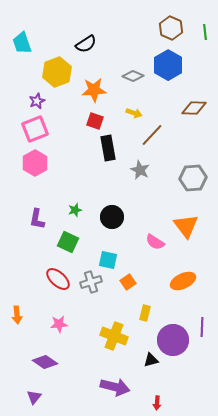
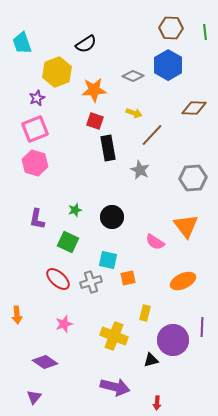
brown hexagon: rotated 20 degrees counterclockwise
purple star: moved 3 px up
pink hexagon: rotated 15 degrees counterclockwise
orange square: moved 4 px up; rotated 21 degrees clockwise
pink star: moved 5 px right; rotated 12 degrees counterclockwise
